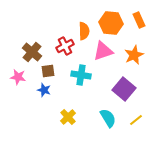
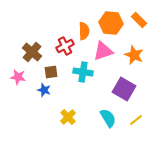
orange rectangle: rotated 21 degrees counterclockwise
orange star: rotated 24 degrees counterclockwise
brown square: moved 3 px right, 1 px down
cyan cross: moved 2 px right, 3 px up
purple square: rotated 10 degrees counterclockwise
